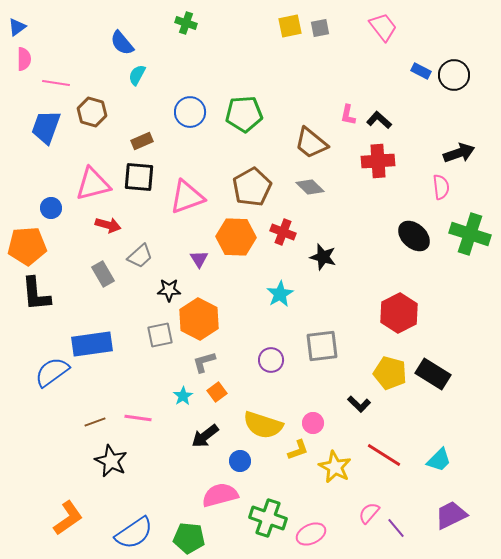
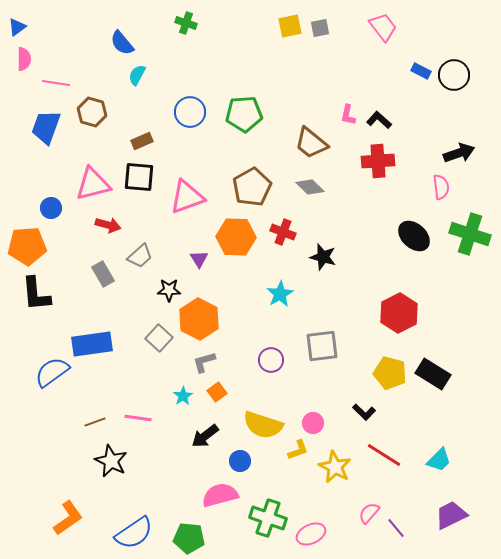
gray square at (160, 335): moved 1 px left, 3 px down; rotated 36 degrees counterclockwise
black L-shape at (359, 404): moved 5 px right, 8 px down
